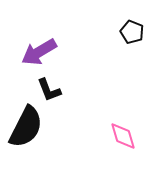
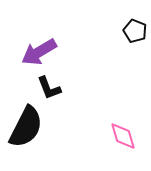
black pentagon: moved 3 px right, 1 px up
black L-shape: moved 2 px up
